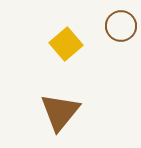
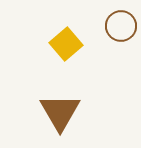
brown triangle: rotated 9 degrees counterclockwise
